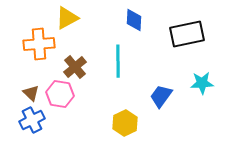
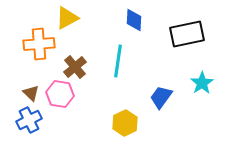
cyan line: rotated 8 degrees clockwise
cyan star: rotated 30 degrees counterclockwise
blue trapezoid: moved 1 px down
blue cross: moved 3 px left
